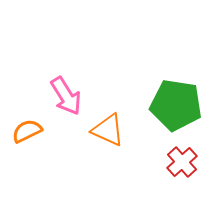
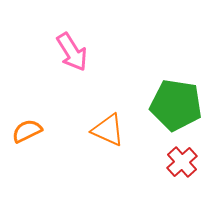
pink arrow: moved 6 px right, 44 px up
